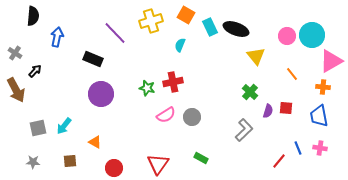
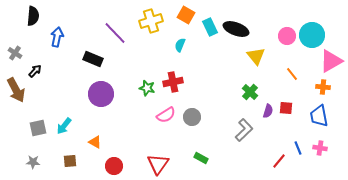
red circle: moved 2 px up
